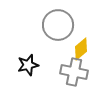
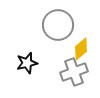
black star: moved 1 px left, 2 px up
gray cross: rotated 32 degrees counterclockwise
